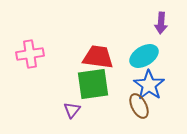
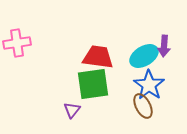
purple arrow: moved 3 px right, 23 px down
pink cross: moved 13 px left, 11 px up
brown ellipse: moved 4 px right
